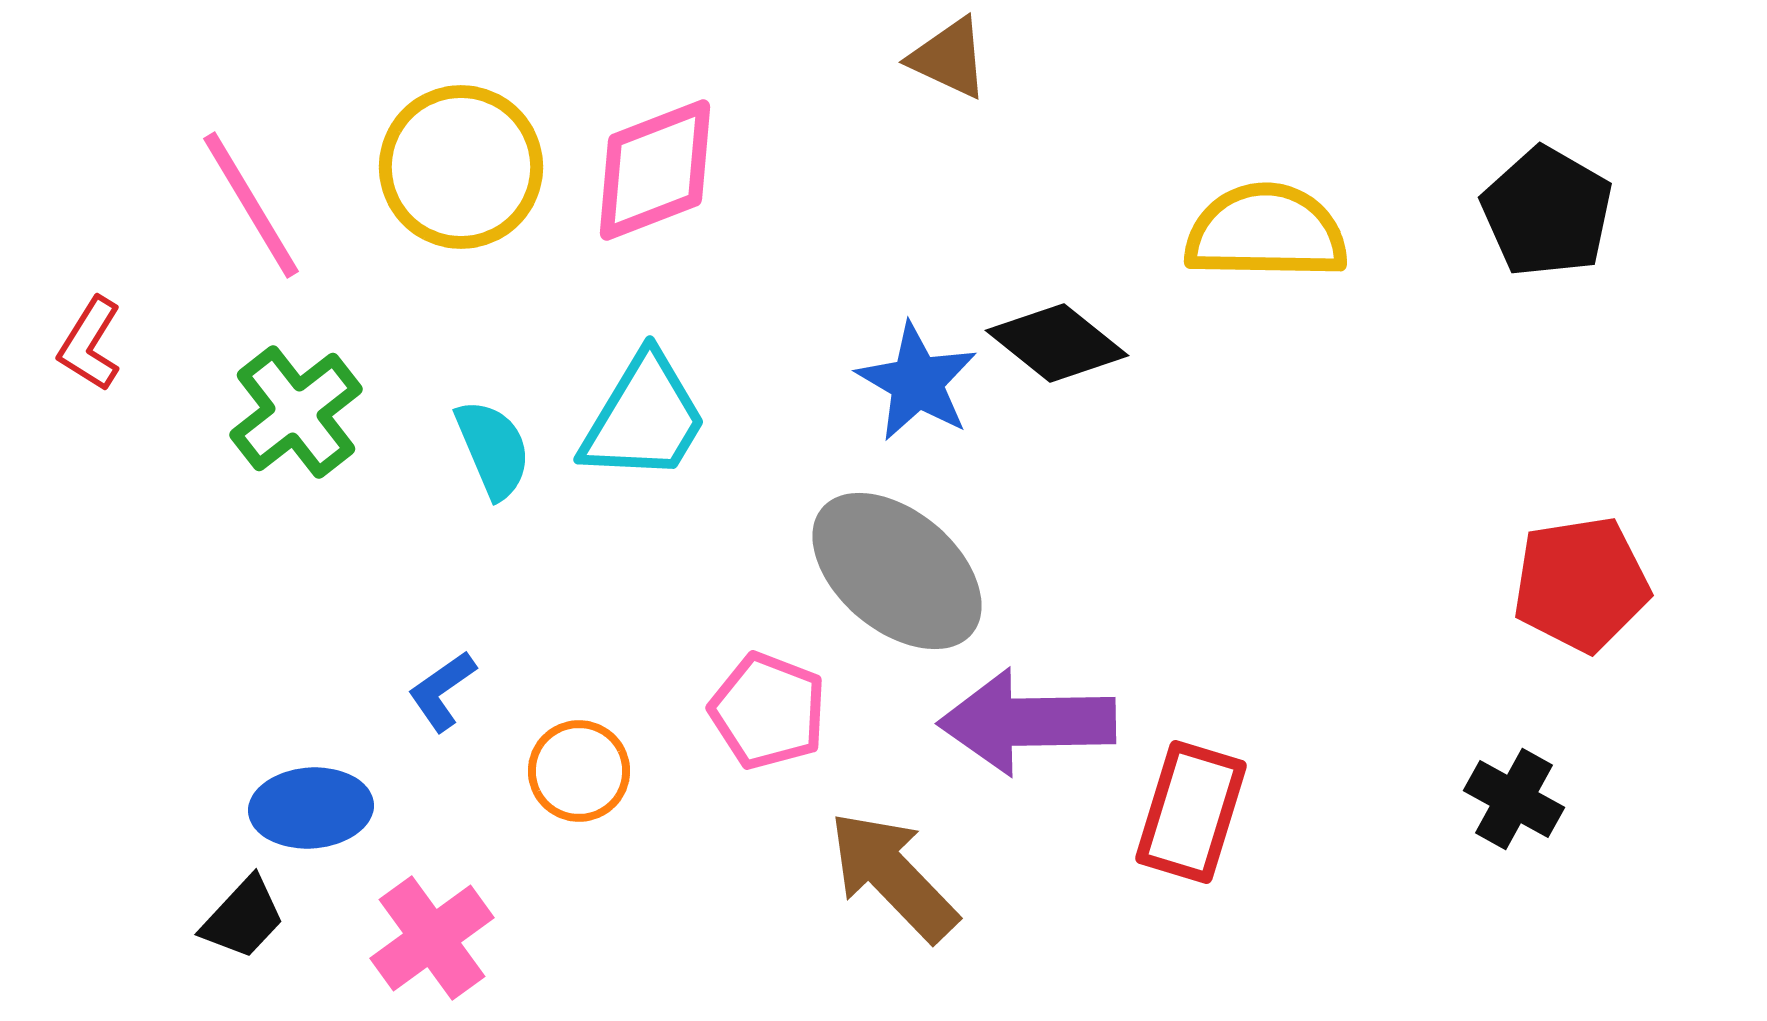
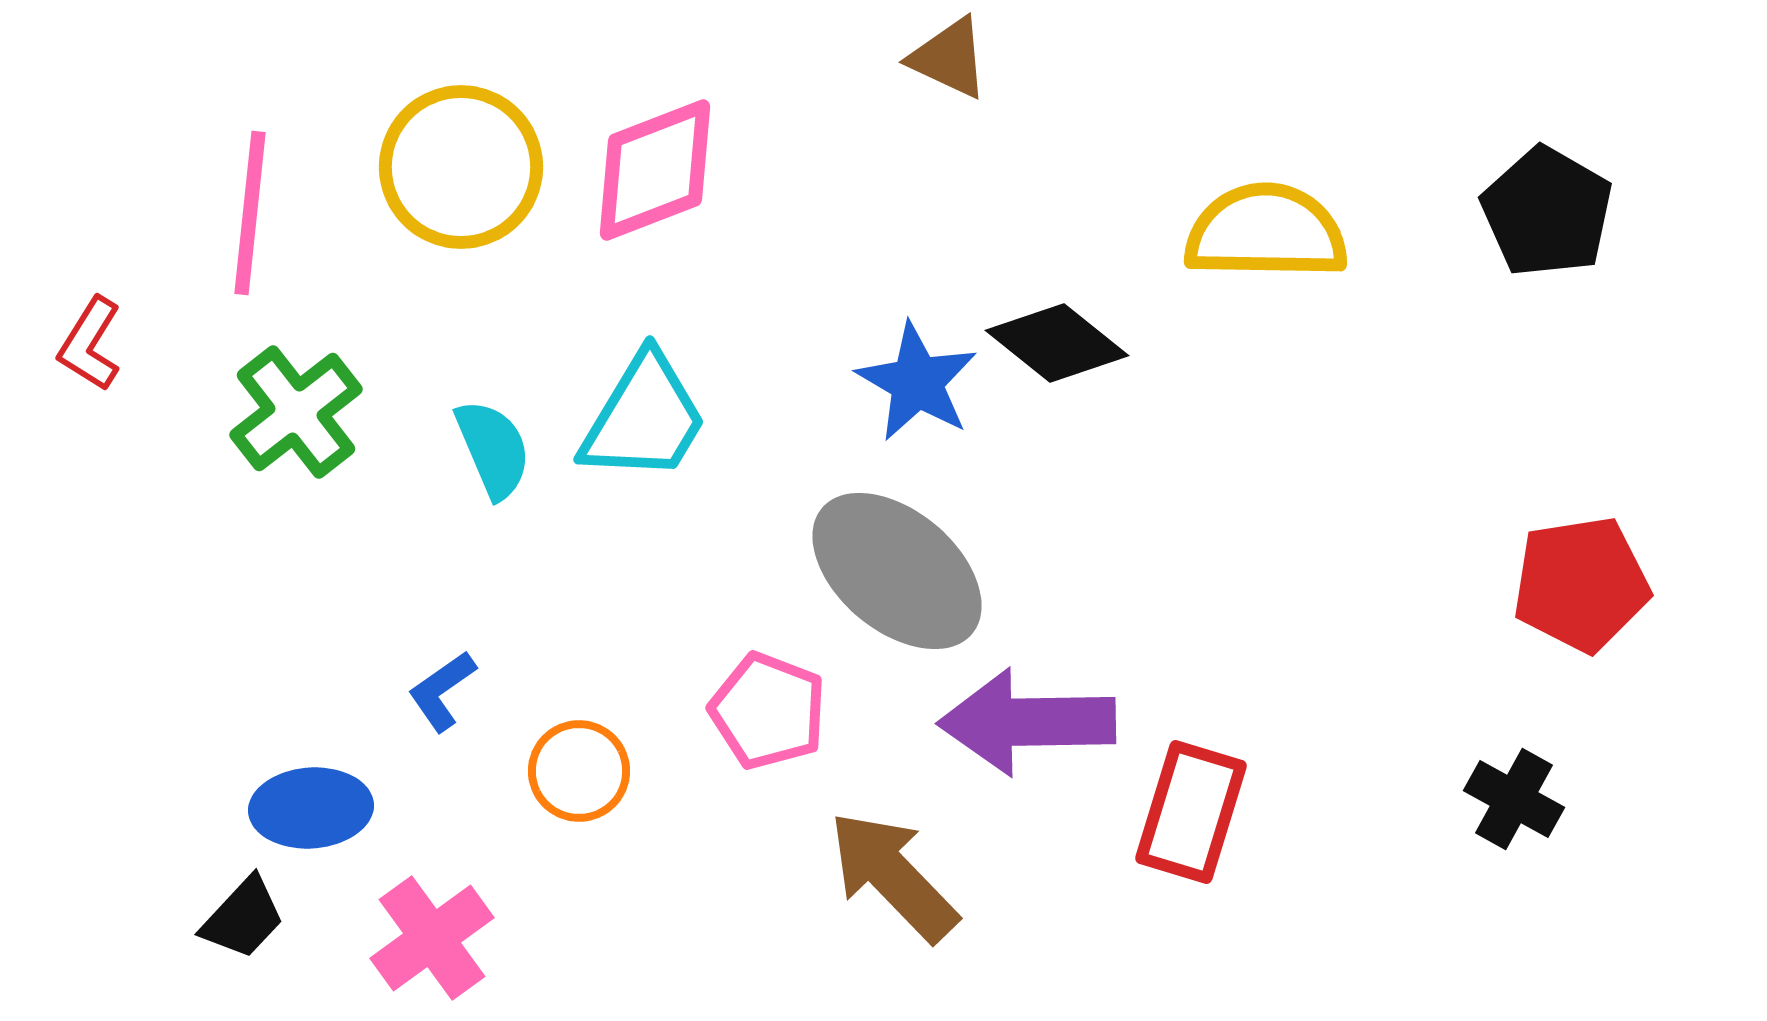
pink line: moved 1 px left, 8 px down; rotated 37 degrees clockwise
